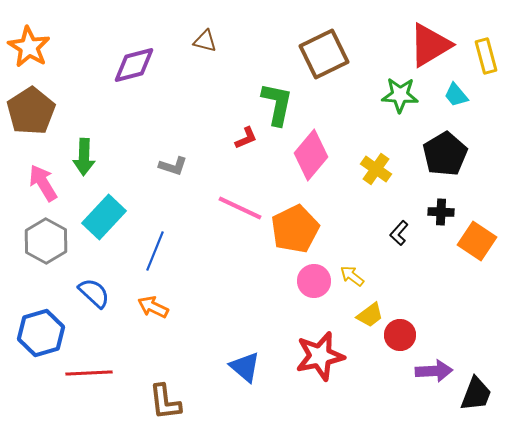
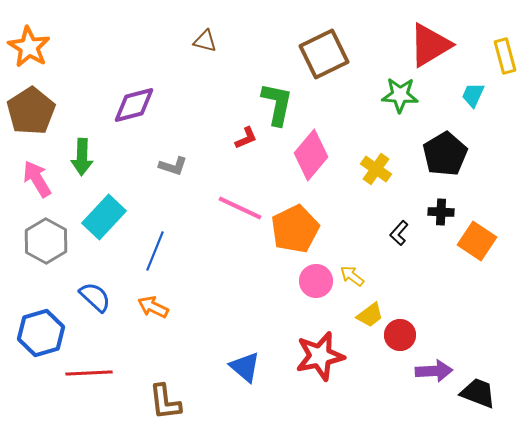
yellow rectangle: moved 19 px right
purple diamond: moved 40 px down
cyan trapezoid: moved 17 px right; rotated 64 degrees clockwise
green arrow: moved 2 px left
pink arrow: moved 6 px left, 4 px up
pink circle: moved 2 px right
blue semicircle: moved 1 px right, 4 px down
black trapezoid: moved 2 px right, 1 px up; rotated 90 degrees counterclockwise
